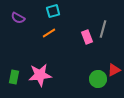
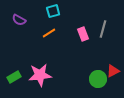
purple semicircle: moved 1 px right, 2 px down
pink rectangle: moved 4 px left, 3 px up
red triangle: moved 1 px left, 1 px down
green rectangle: rotated 48 degrees clockwise
